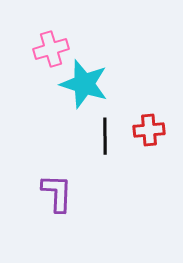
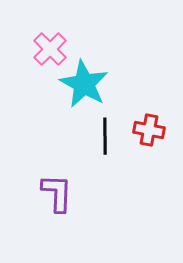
pink cross: moved 1 px left; rotated 28 degrees counterclockwise
cyan star: rotated 12 degrees clockwise
red cross: rotated 16 degrees clockwise
